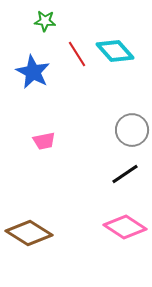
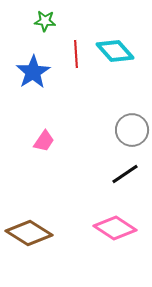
red line: moved 1 px left; rotated 28 degrees clockwise
blue star: rotated 12 degrees clockwise
pink trapezoid: rotated 45 degrees counterclockwise
pink diamond: moved 10 px left, 1 px down
